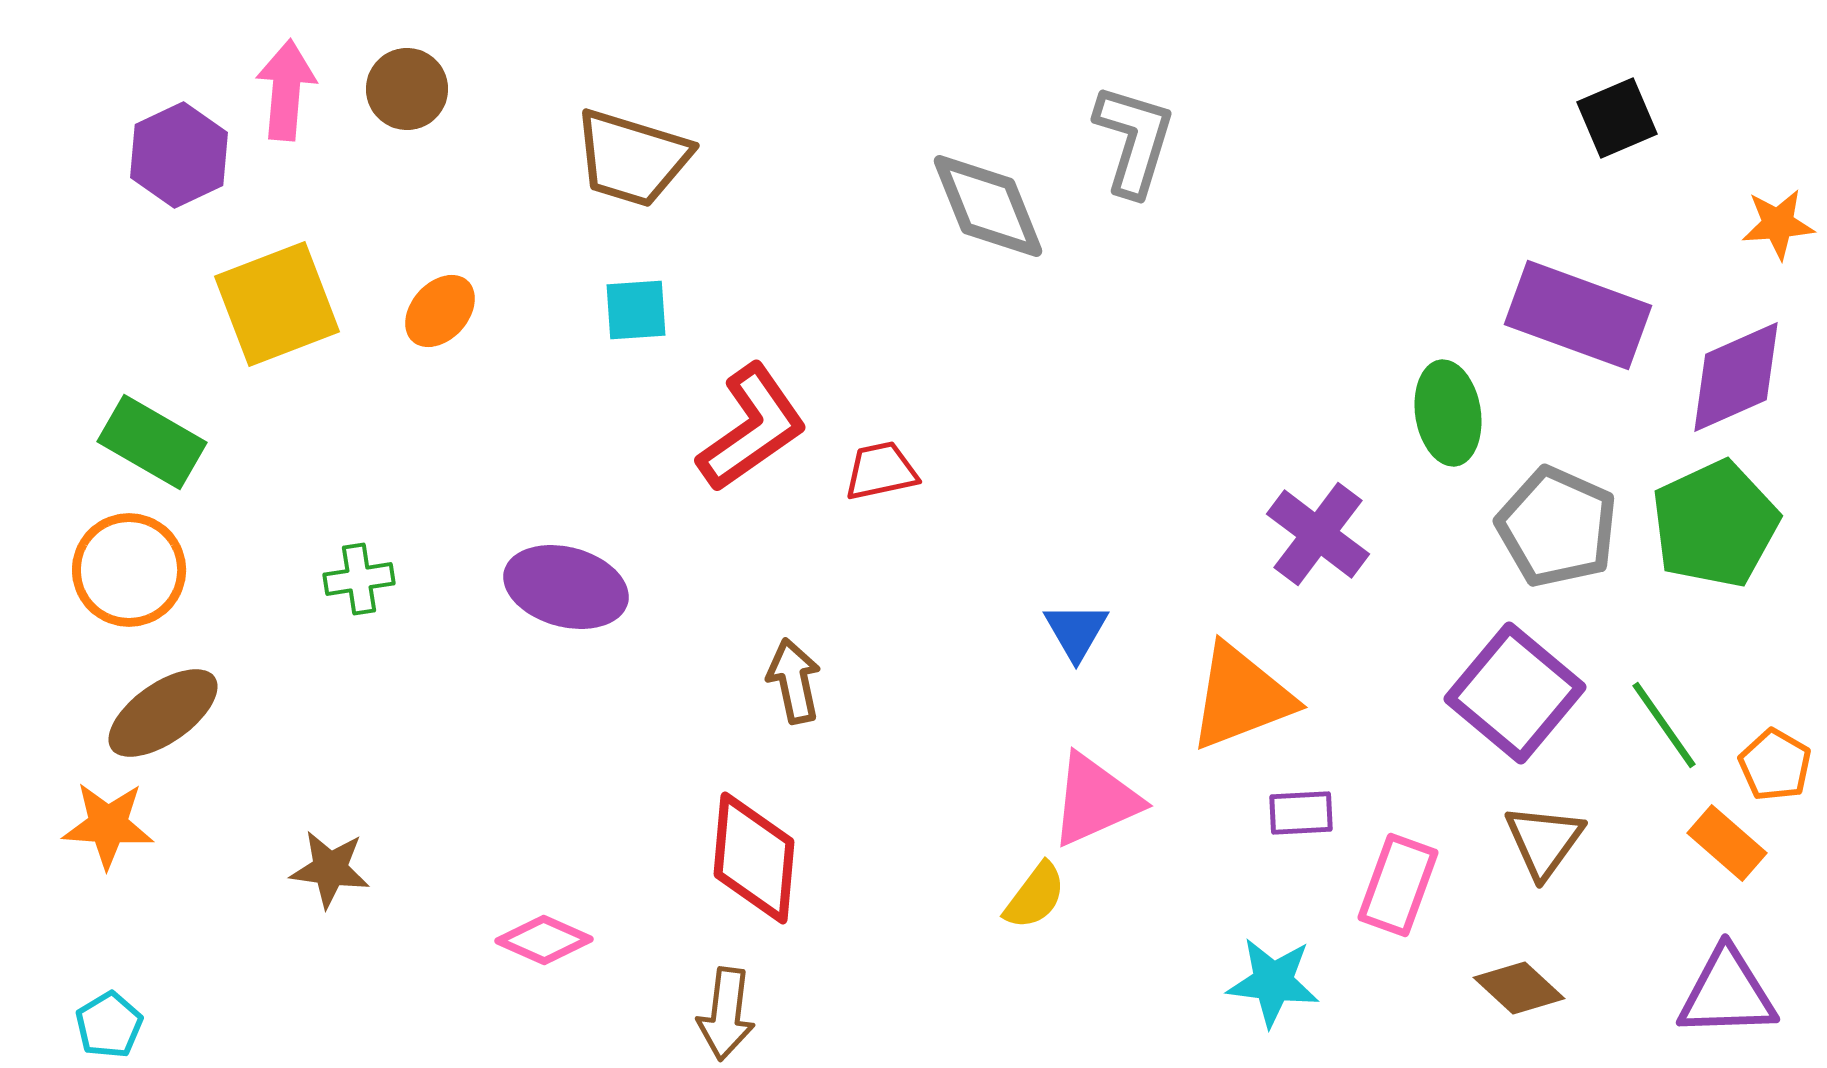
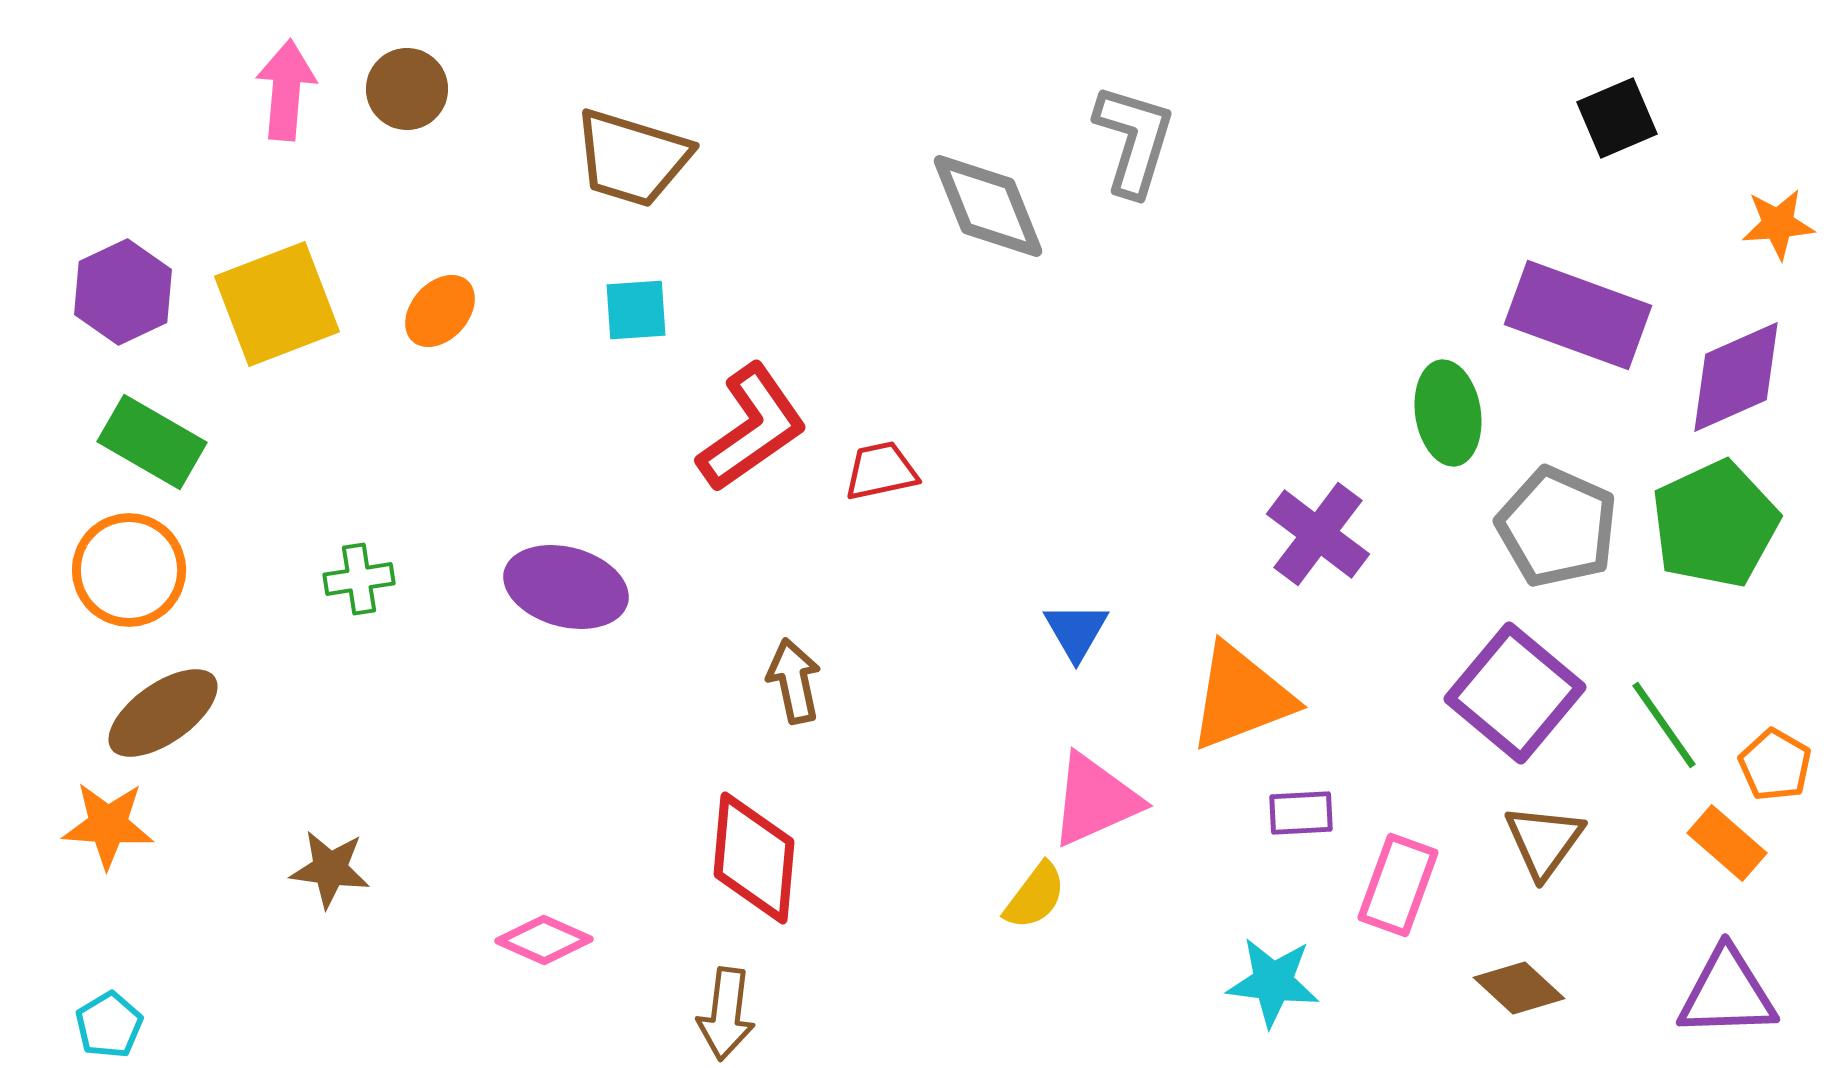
purple hexagon at (179, 155): moved 56 px left, 137 px down
